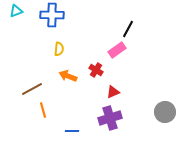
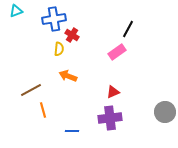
blue cross: moved 2 px right, 4 px down; rotated 10 degrees counterclockwise
pink rectangle: moved 2 px down
red cross: moved 24 px left, 35 px up
brown line: moved 1 px left, 1 px down
purple cross: rotated 10 degrees clockwise
